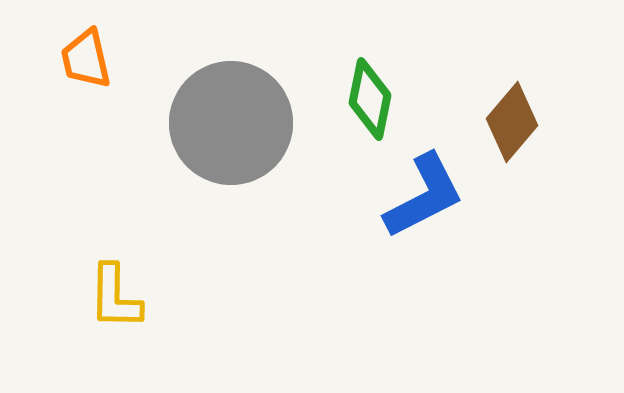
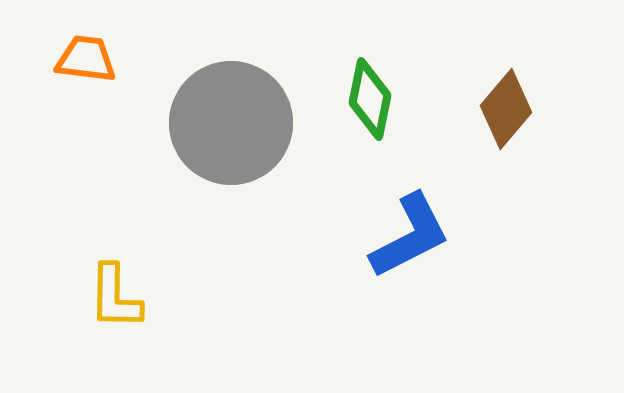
orange trapezoid: rotated 110 degrees clockwise
brown diamond: moved 6 px left, 13 px up
blue L-shape: moved 14 px left, 40 px down
